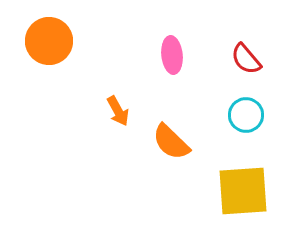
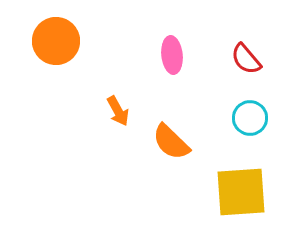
orange circle: moved 7 px right
cyan circle: moved 4 px right, 3 px down
yellow square: moved 2 px left, 1 px down
